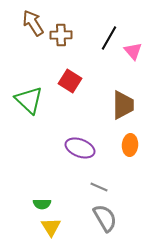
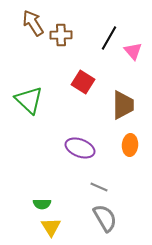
red square: moved 13 px right, 1 px down
